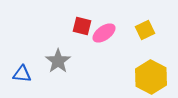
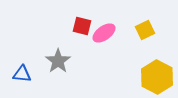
yellow hexagon: moved 6 px right
